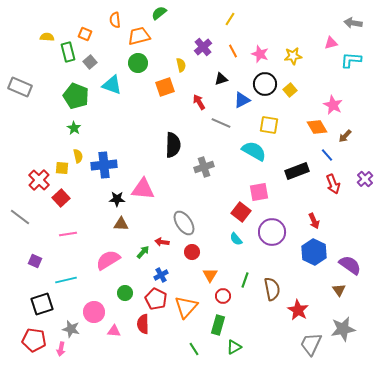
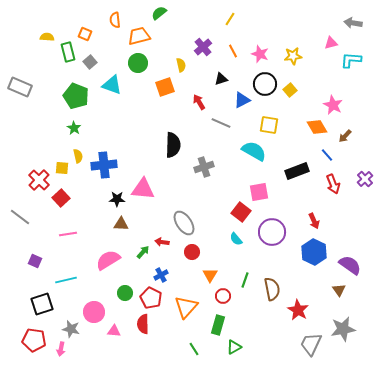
red pentagon at (156, 299): moved 5 px left, 1 px up
